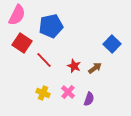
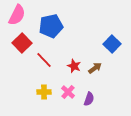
red square: rotated 12 degrees clockwise
yellow cross: moved 1 px right, 1 px up; rotated 24 degrees counterclockwise
